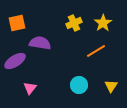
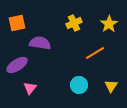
yellow star: moved 6 px right, 1 px down
orange line: moved 1 px left, 2 px down
purple ellipse: moved 2 px right, 4 px down
